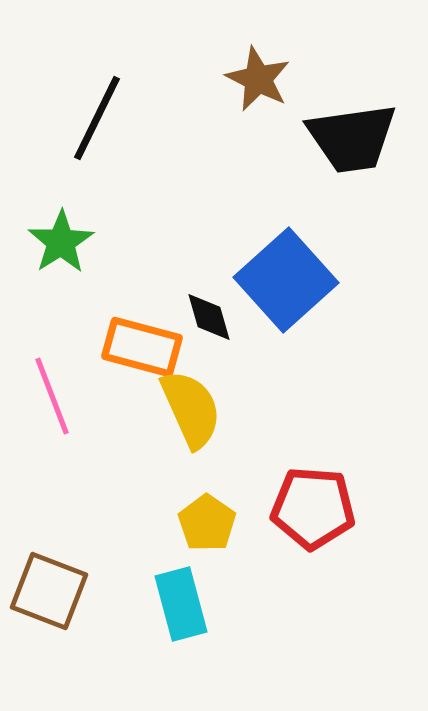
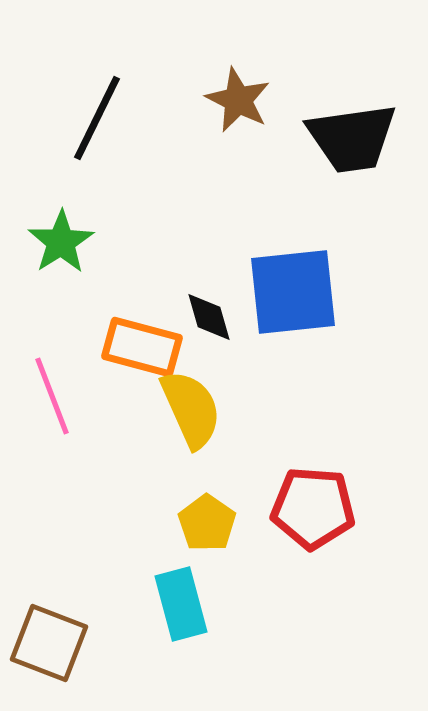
brown star: moved 20 px left, 21 px down
blue square: moved 7 px right, 12 px down; rotated 36 degrees clockwise
brown square: moved 52 px down
